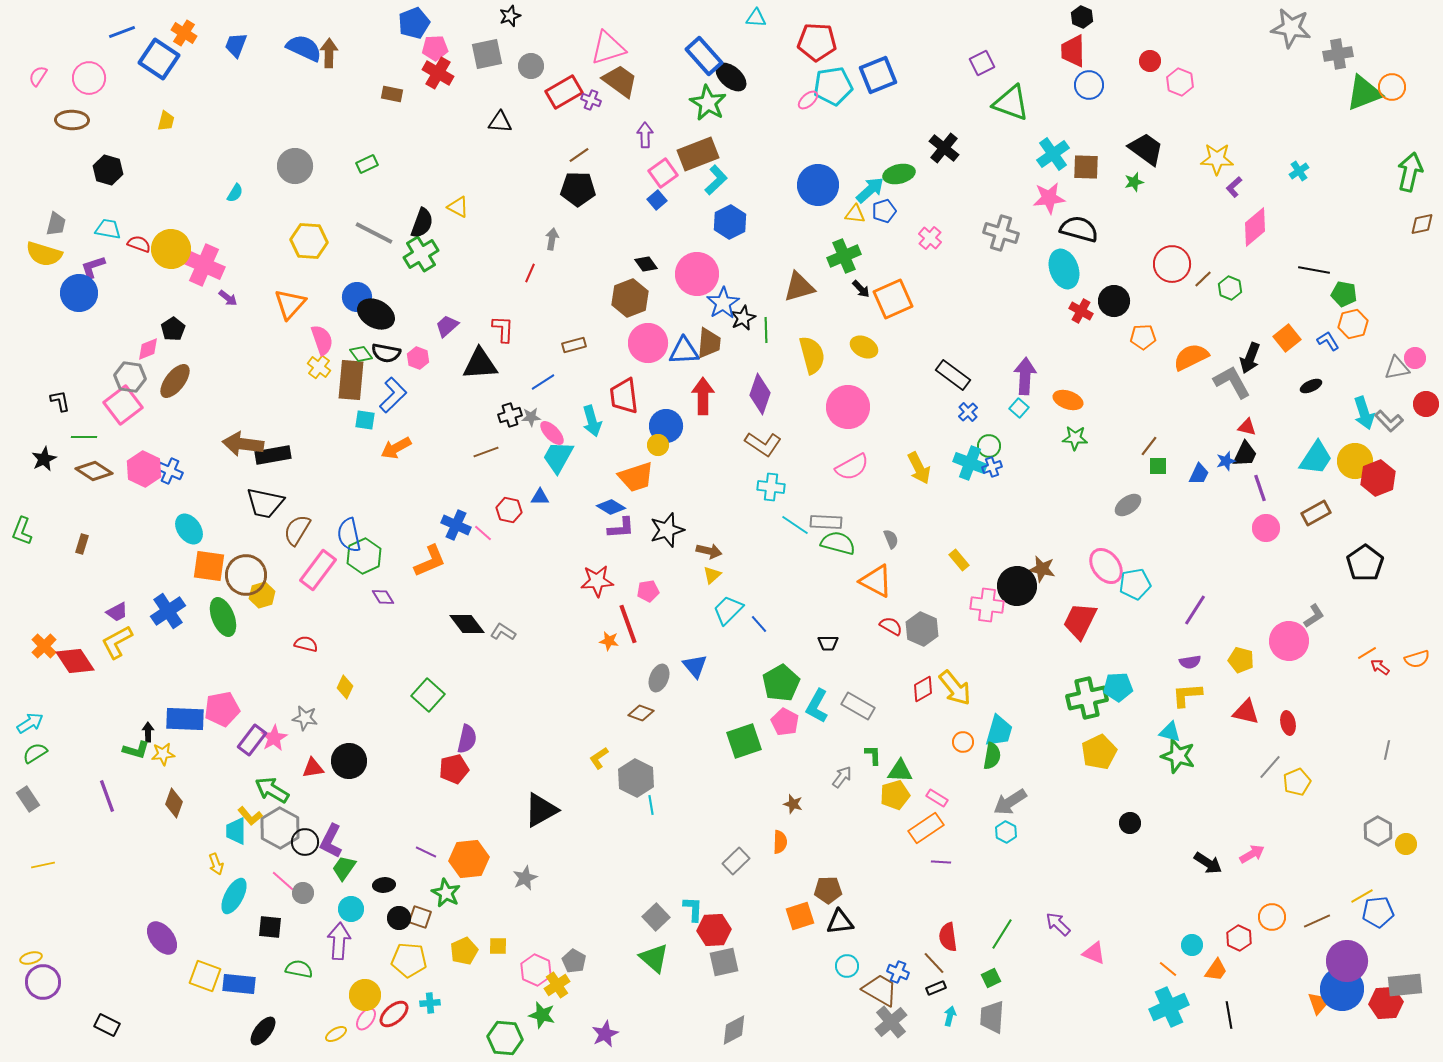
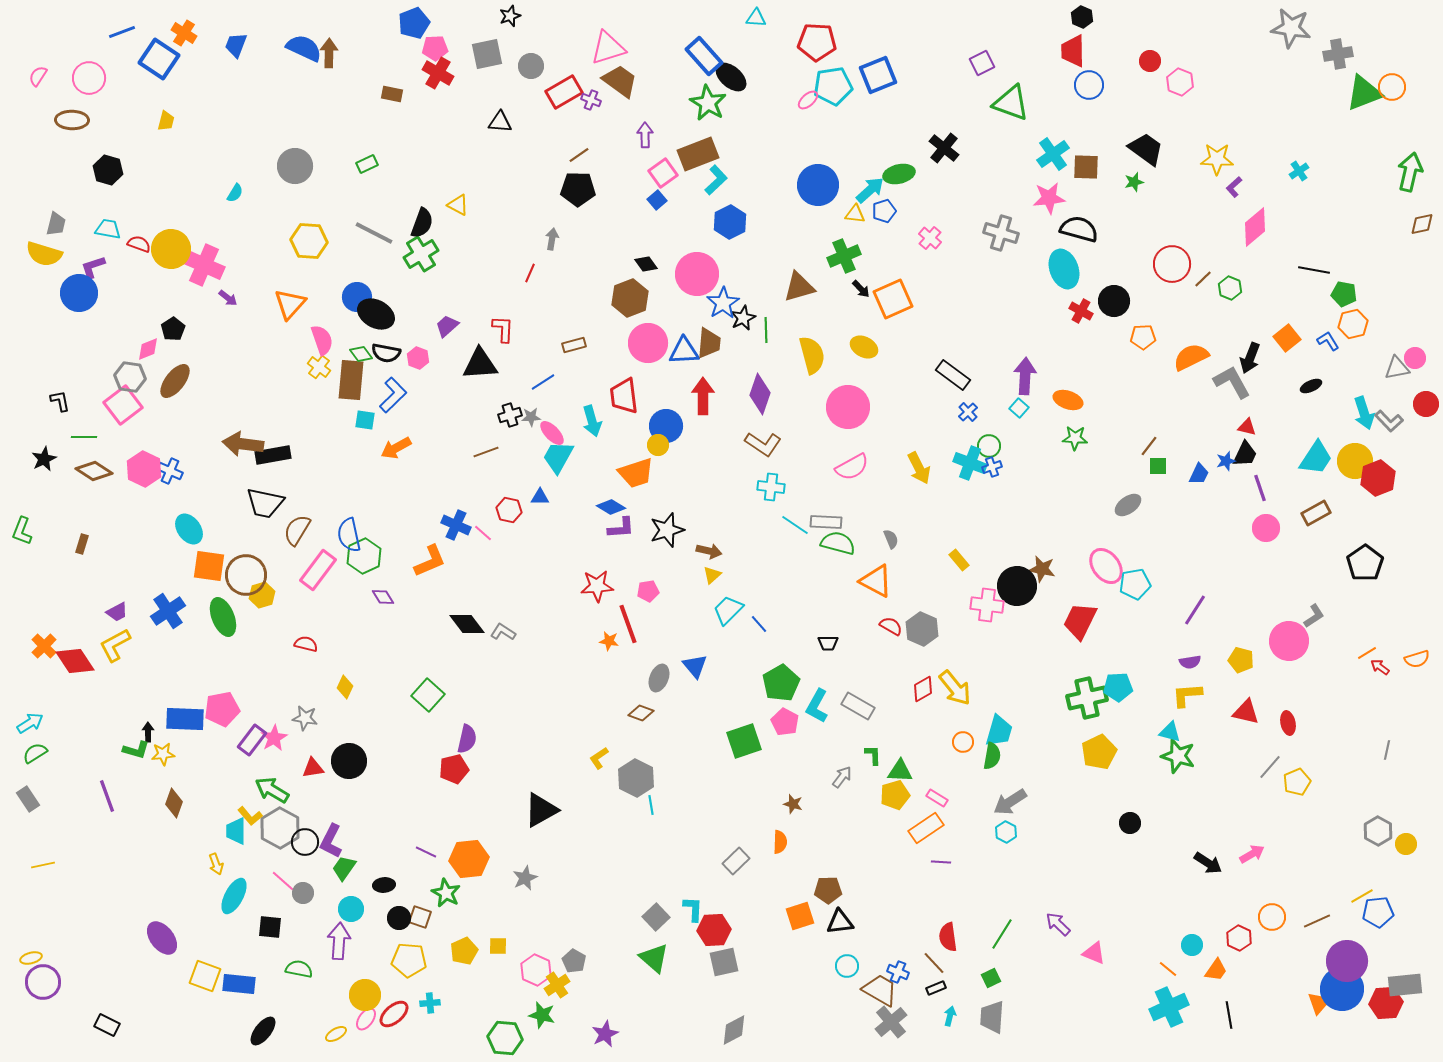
yellow triangle at (458, 207): moved 2 px up
orange trapezoid at (636, 477): moved 4 px up
red star at (597, 581): moved 5 px down
yellow L-shape at (117, 642): moved 2 px left, 3 px down
